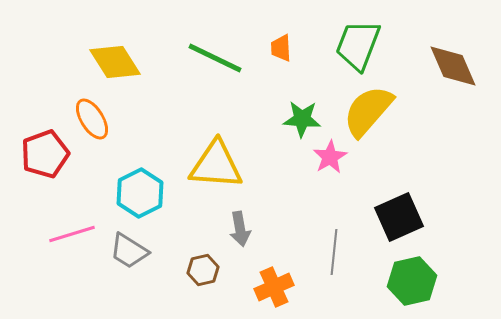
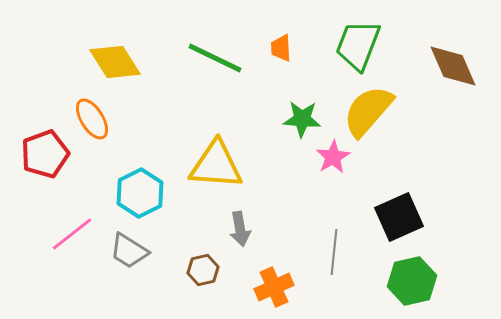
pink star: moved 3 px right
pink line: rotated 21 degrees counterclockwise
